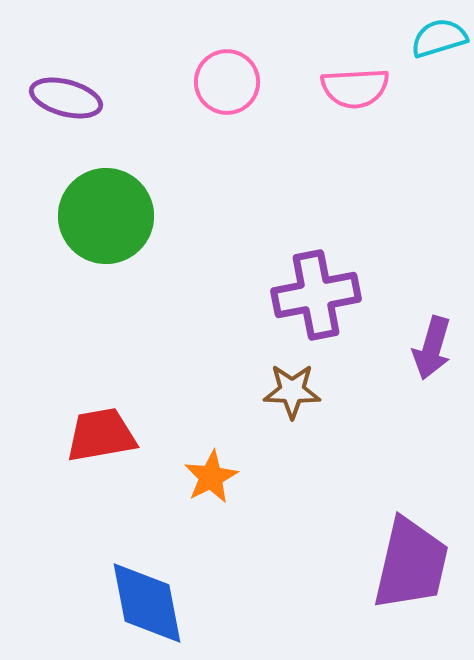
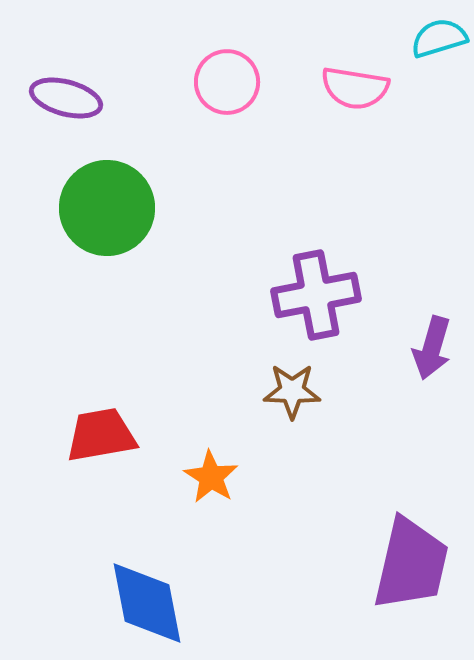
pink semicircle: rotated 12 degrees clockwise
green circle: moved 1 px right, 8 px up
orange star: rotated 12 degrees counterclockwise
